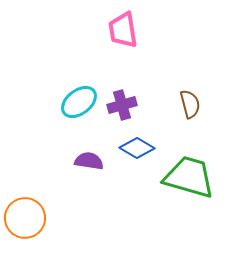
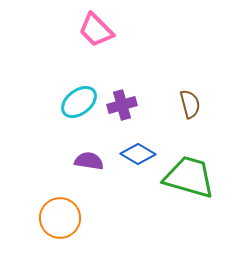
pink trapezoid: moved 27 px left; rotated 36 degrees counterclockwise
blue diamond: moved 1 px right, 6 px down
orange circle: moved 35 px right
